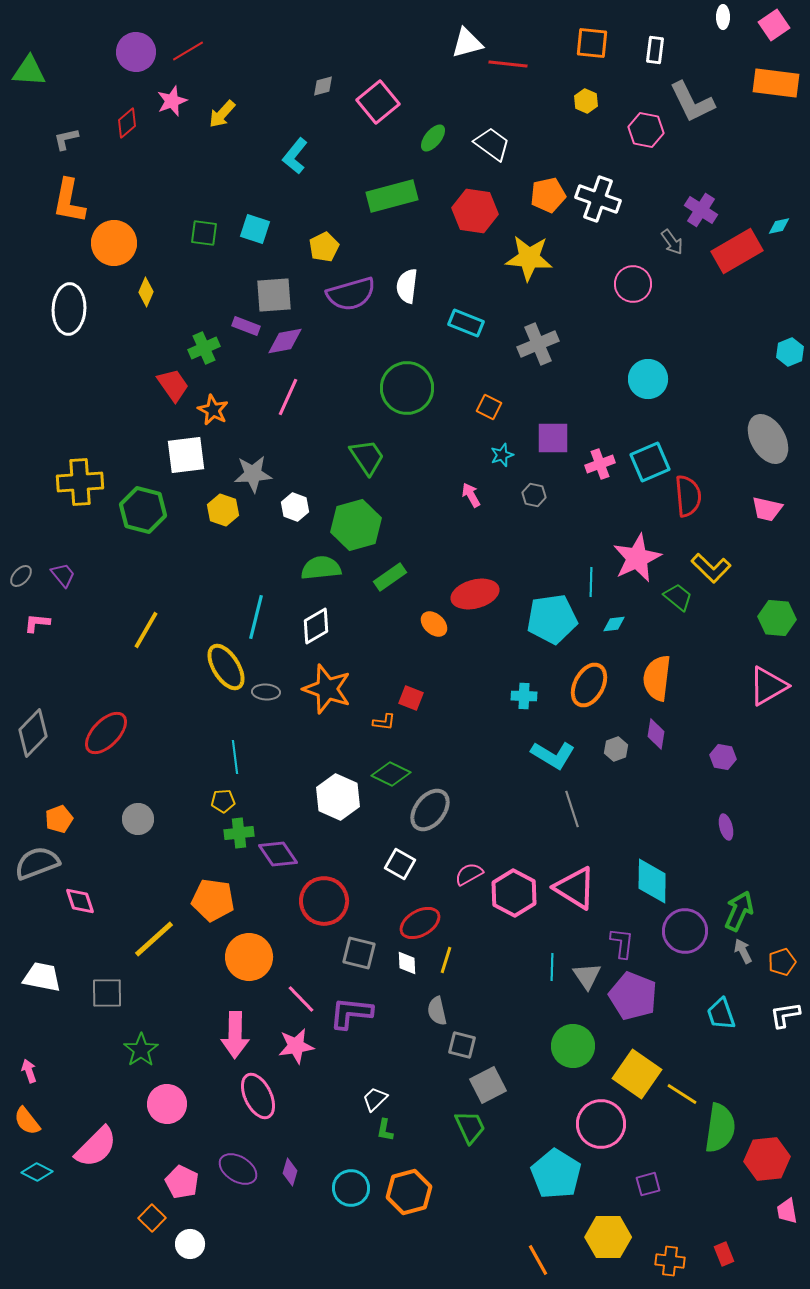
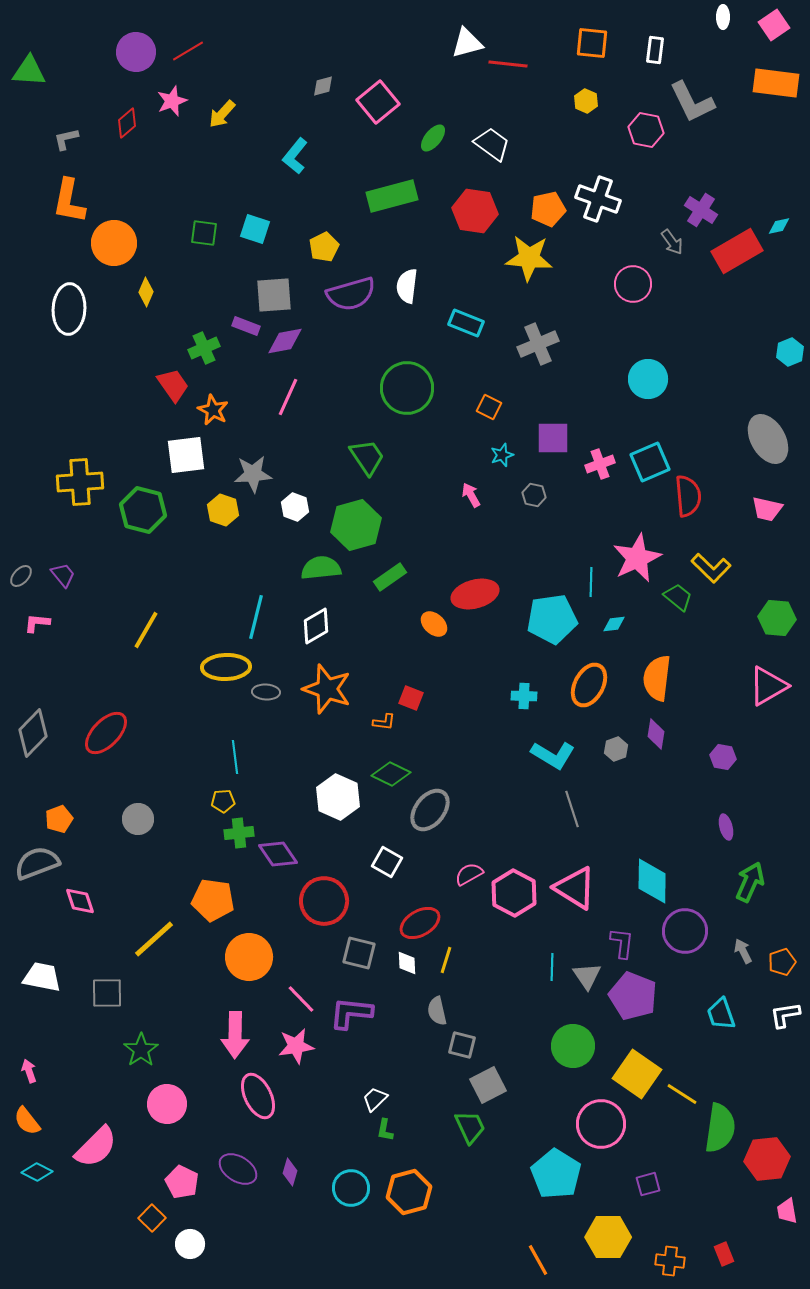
orange pentagon at (548, 195): moved 14 px down
yellow ellipse at (226, 667): rotated 60 degrees counterclockwise
white square at (400, 864): moved 13 px left, 2 px up
green arrow at (739, 911): moved 11 px right, 29 px up
